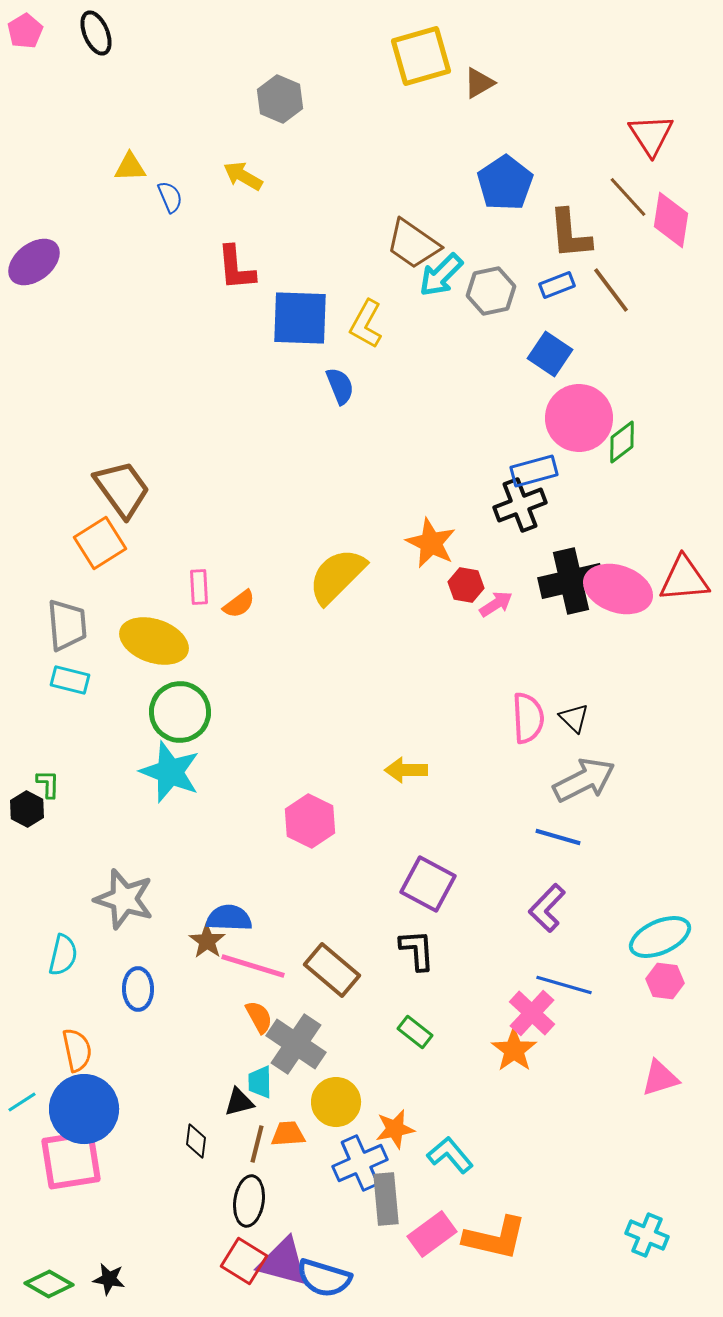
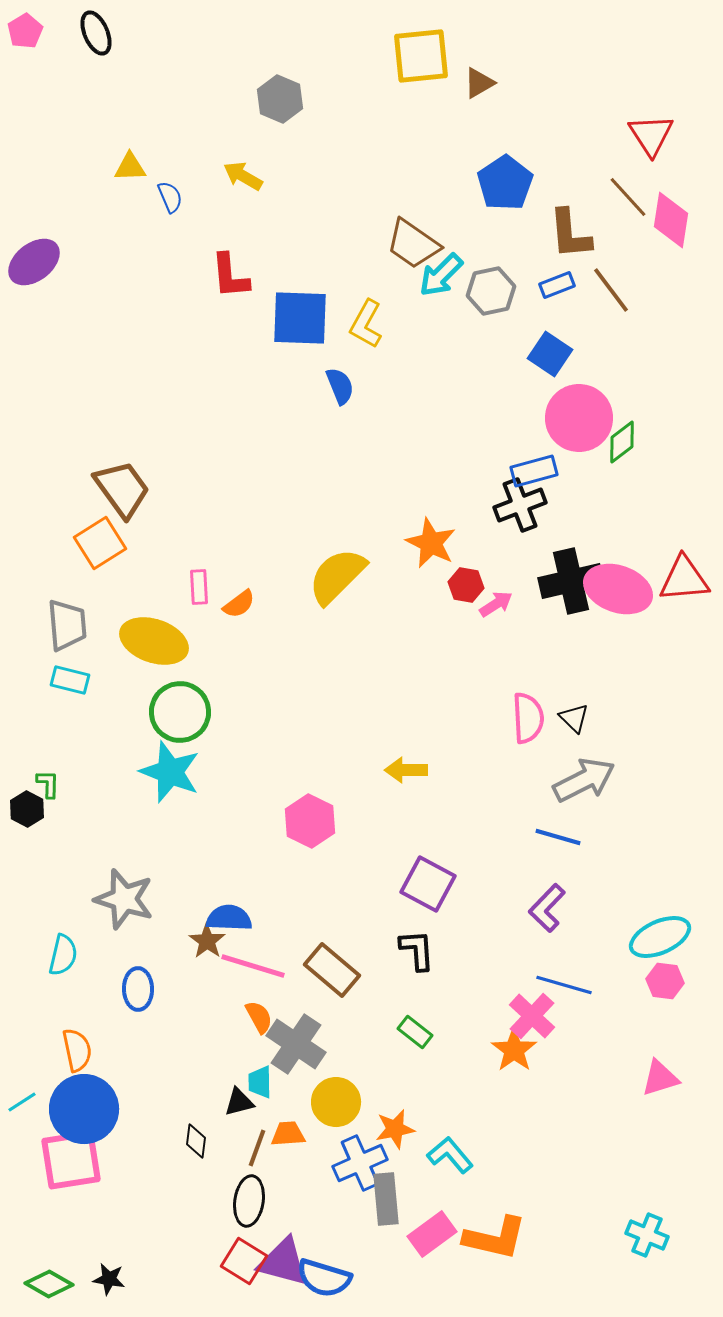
yellow square at (421, 56): rotated 10 degrees clockwise
red L-shape at (236, 268): moved 6 px left, 8 px down
pink cross at (532, 1013): moved 3 px down
brown line at (257, 1144): moved 4 px down; rotated 6 degrees clockwise
